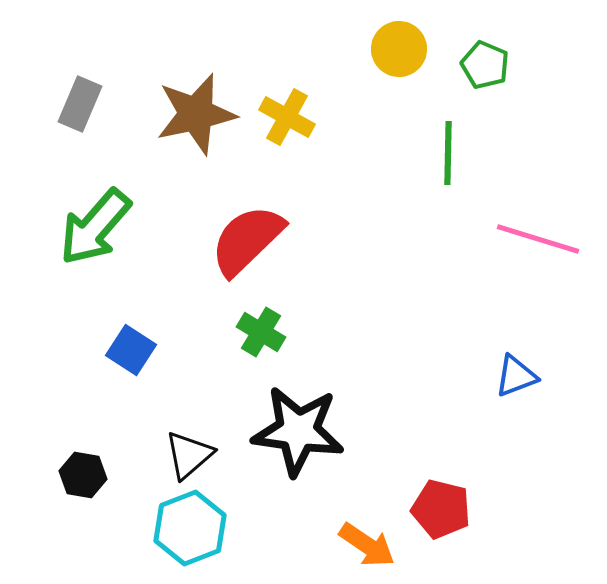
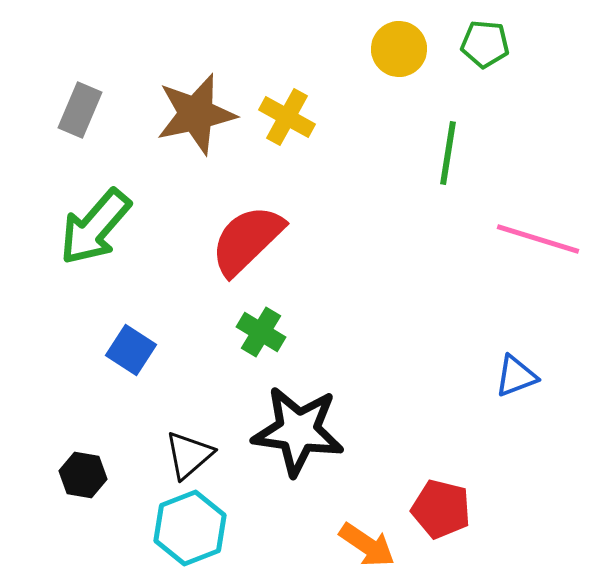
green pentagon: moved 21 px up; rotated 18 degrees counterclockwise
gray rectangle: moved 6 px down
green line: rotated 8 degrees clockwise
